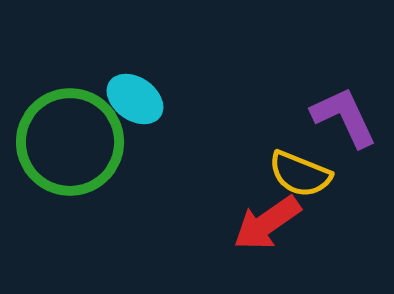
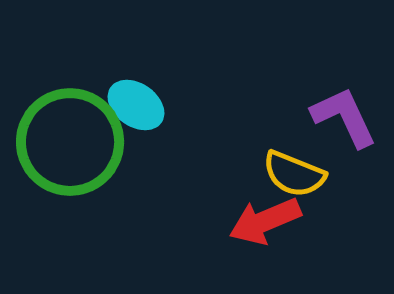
cyan ellipse: moved 1 px right, 6 px down
yellow semicircle: moved 6 px left
red arrow: moved 2 px left, 2 px up; rotated 12 degrees clockwise
